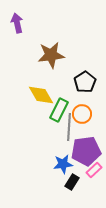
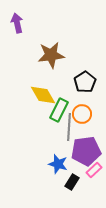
yellow diamond: moved 2 px right
blue star: moved 5 px left; rotated 24 degrees clockwise
